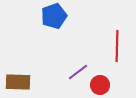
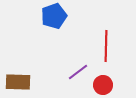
red line: moved 11 px left
red circle: moved 3 px right
